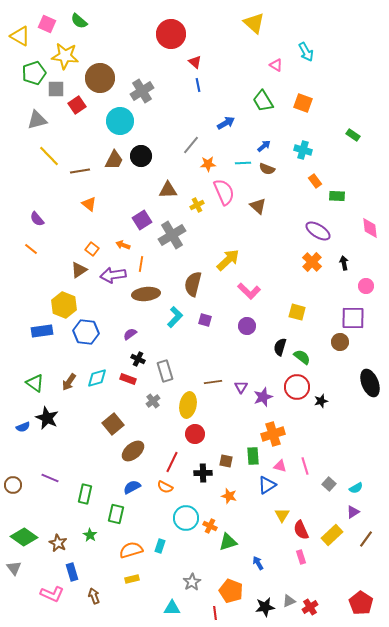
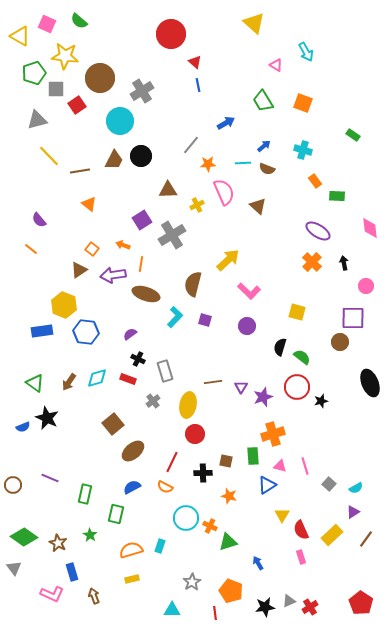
purple semicircle at (37, 219): moved 2 px right, 1 px down
brown ellipse at (146, 294): rotated 24 degrees clockwise
cyan triangle at (172, 608): moved 2 px down
